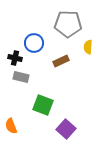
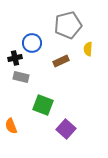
gray pentagon: moved 1 px down; rotated 16 degrees counterclockwise
blue circle: moved 2 px left
yellow semicircle: moved 2 px down
black cross: rotated 24 degrees counterclockwise
